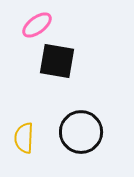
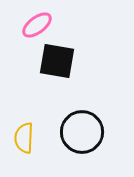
black circle: moved 1 px right
